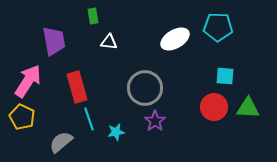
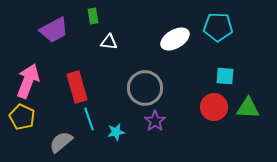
purple trapezoid: moved 11 px up; rotated 72 degrees clockwise
pink arrow: rotated 12 degrees counterclockwise
